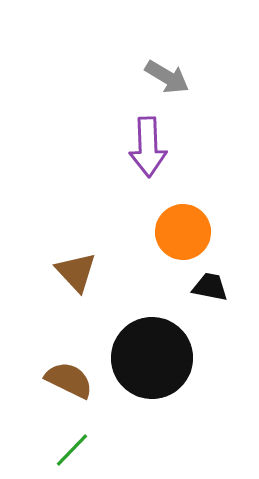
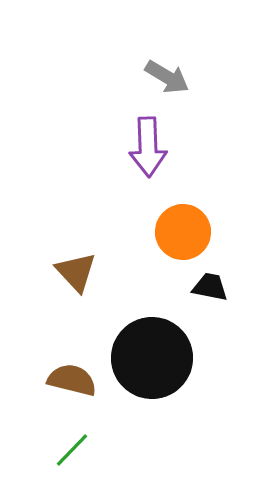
brown semicircle: moved 3 px right; rotated 12 degrees counterclockwise
